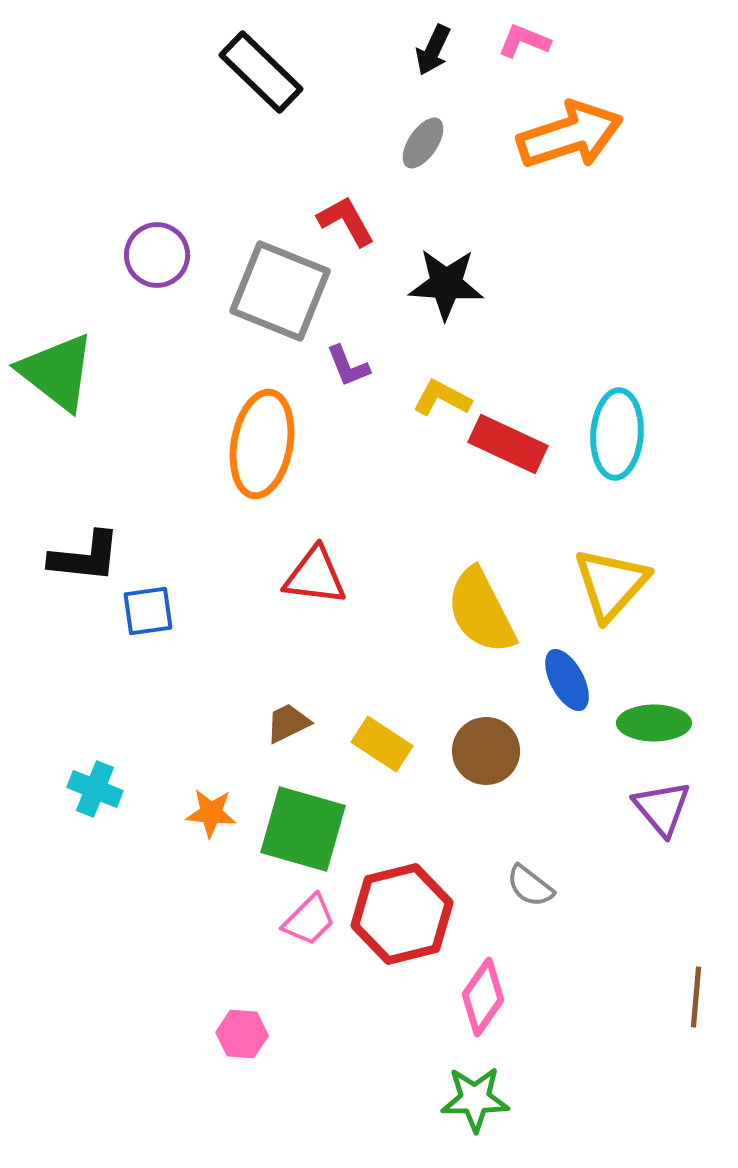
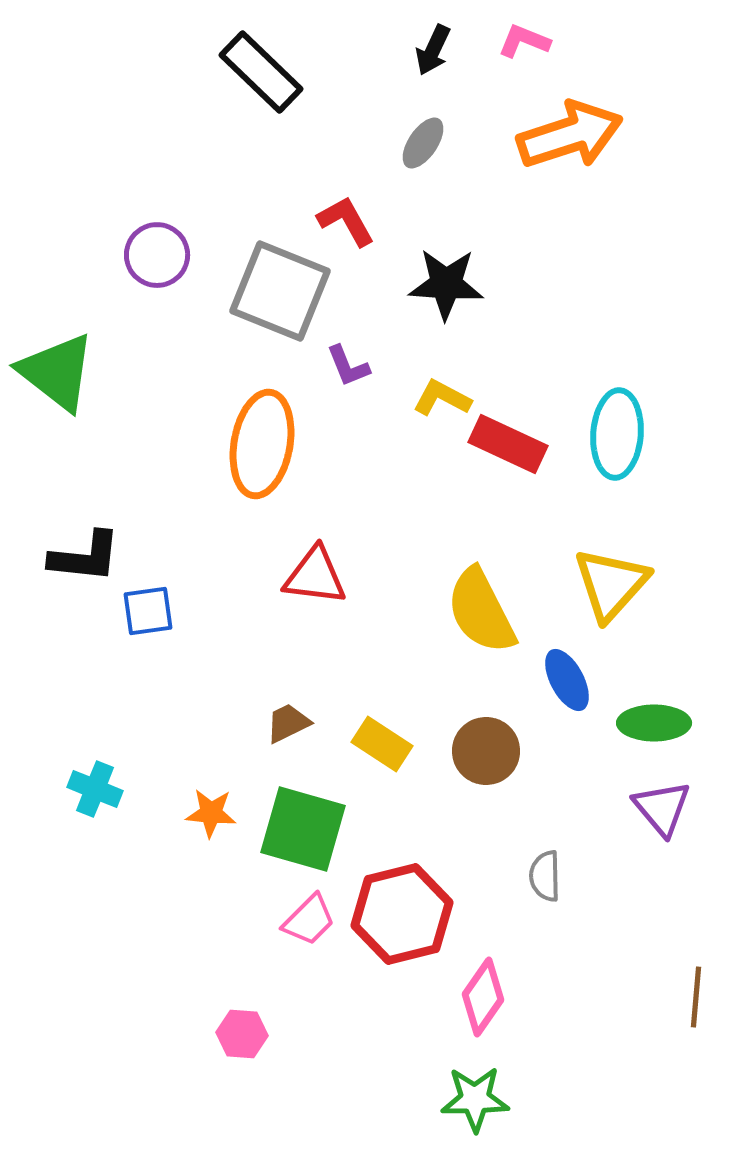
gray semicircle: moved 15 px right, 10 px up; rotated 51 degrees clockwise
